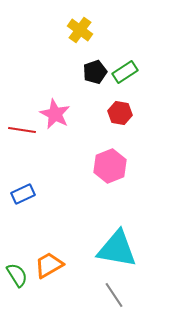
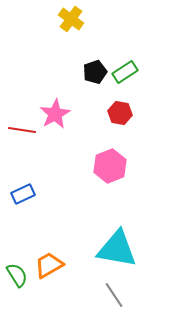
yellow cross: moved 9 px left, 11 px up
pink star: rotated 16 degrees clockwise
